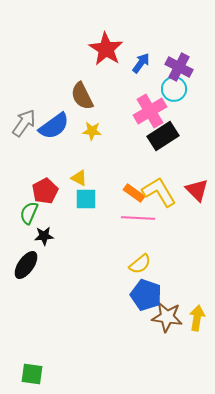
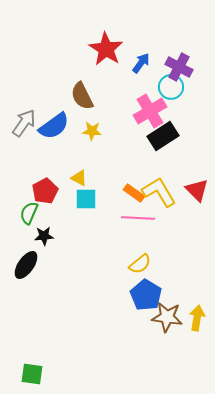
cyan circle: moved 3 px left, 2 px up
blue pentagon: rotated 12 degrees clockwise
